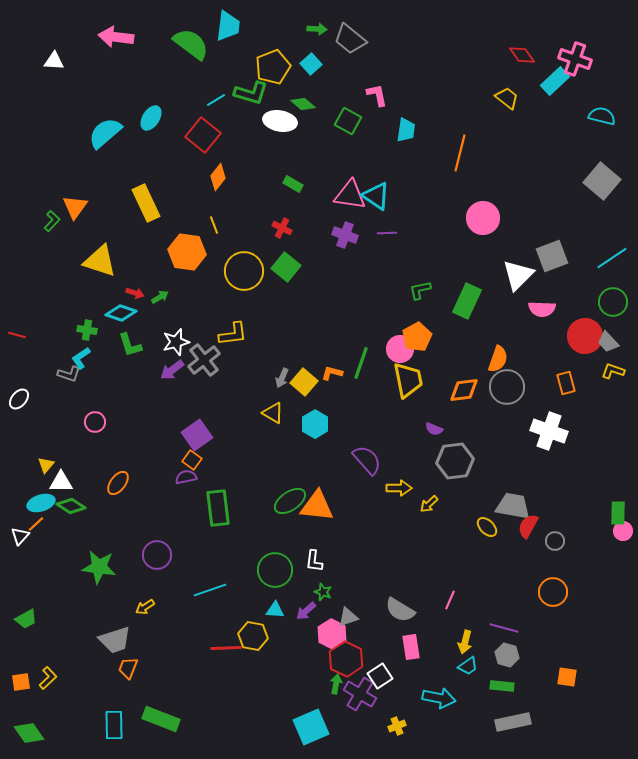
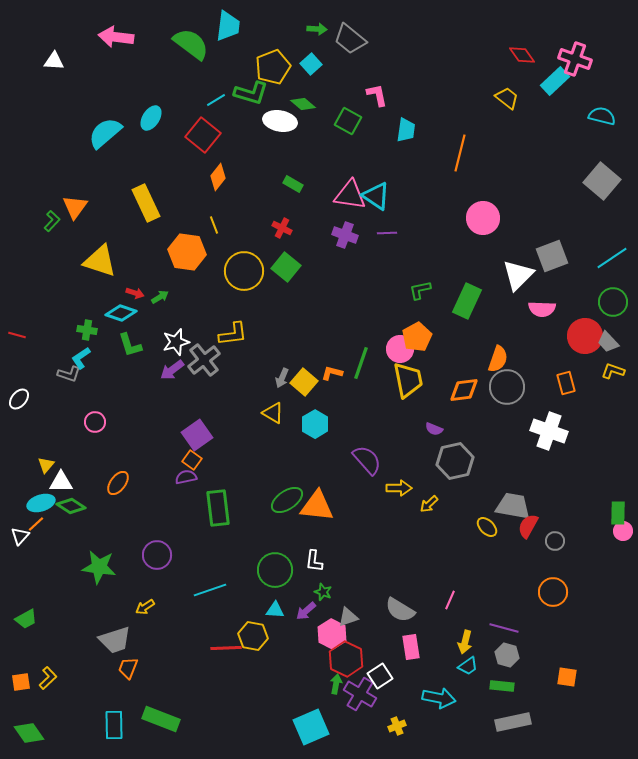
gray hexagon at (455, 461): rotated 6 degrees counterclockwise
green ellipse at (290, 501): moved 3 px left, 1 px up
